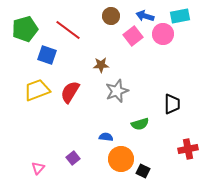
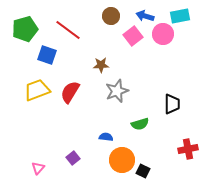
orange circle: moved 1 px right, 1 px down
